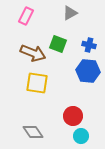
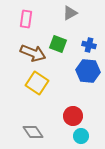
pink rectangle: moved 3 px down; rotated 18 degrees counterclockwise
yellow square: rotated 25 degrees clockwise
